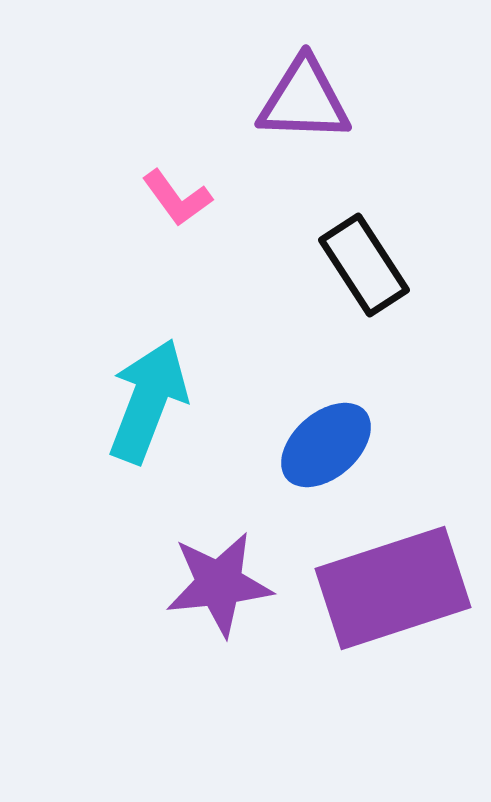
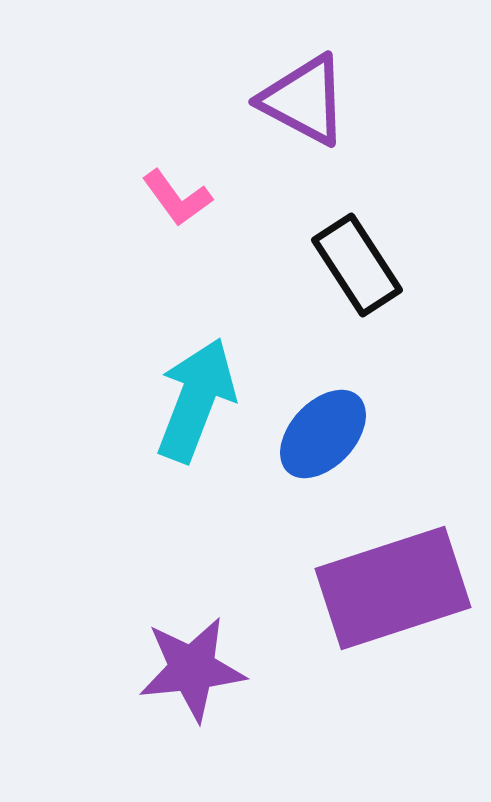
purple triangle: rotated 26 degrees clockwise
black rectangle: moved 7 px left
cyan arrow: moved 48 px right, 1 px up
blue ellipse: moved 3 px left, 11 px up; rotated 6 degrees counterclockwise
purple star: moved 27 px left, 85 px down
